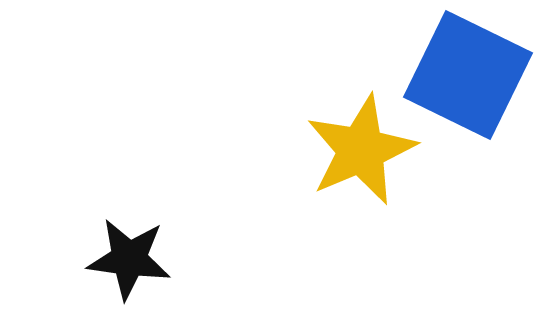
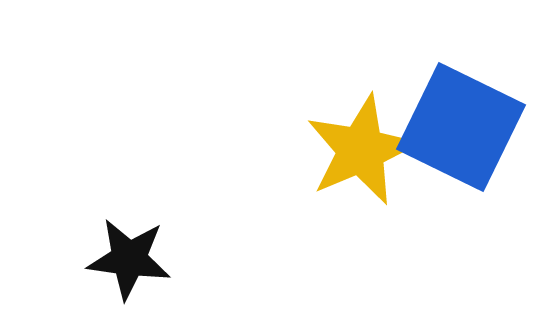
blue square: moved 7 px left, 52 px down
